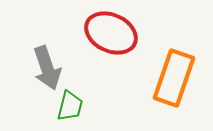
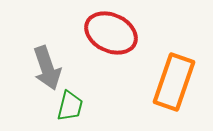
orange rectangle: moved 4 px down
